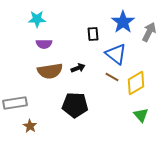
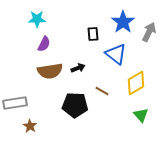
purple semicircle: rotated 63 degrees counterclockwise
brown line: moved 10 px left, 14 px down
